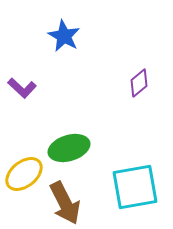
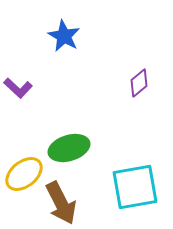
purple L-shape: moved 4 px left
brown arrow: moved 4 px left
